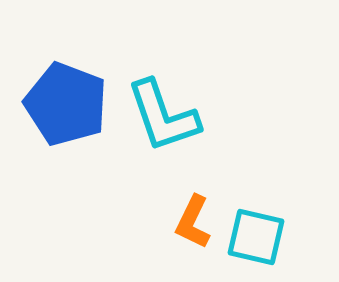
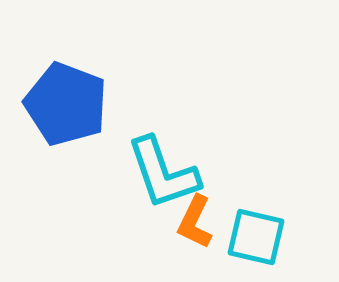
cyan L-shape: moved 57 px down
orange L-shape: moved 2 px right
